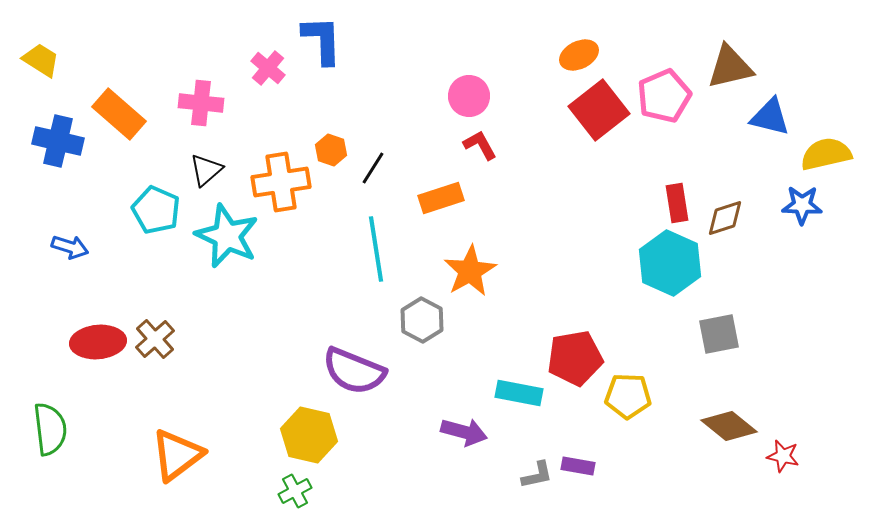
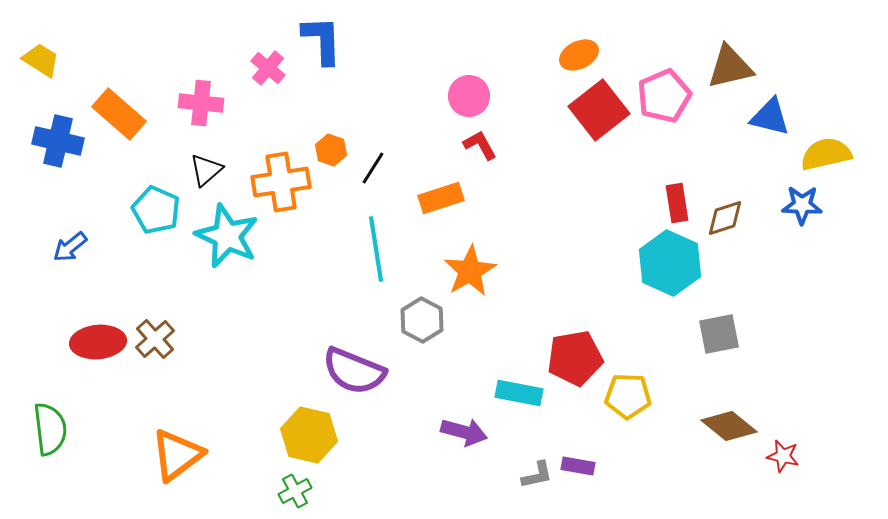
blue arrow at (70, 247): rotated 123 degrees clockwise
